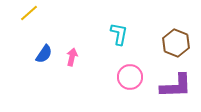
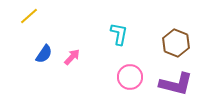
yellow line: moved 3 px down
pink arrow: rotated 30 degrees clockwise
purple L-shape: moved 2 px up; rotated 16 degrees clockwise
